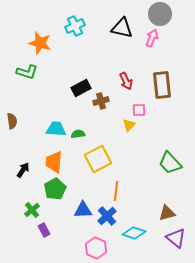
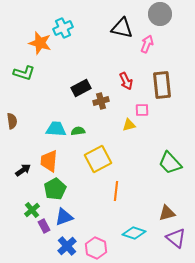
cyan cross: moved 12 px left, 2 px down
pink arrow: moved 5 px left, 6 px down
green L-shape: moved 3 px left, 1 px down
pink square: moved 3 px right
yellow triangle: rotated 32 degrees clockwise
green semicircle: moved 3 px up
orange trapezoid: moved 5 px left, 1 px up
black arrow: rotated 21 degrees clockwise
blue triangle: moved 19 px left, 7 px down; rotated 18 degrees counterclockwise
blue cross: moved 40 px left, 30 px down
purple rectangle: moved 4 px up
